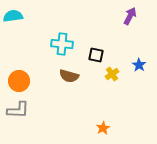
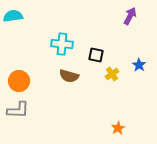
orange star: moved 15 px right
